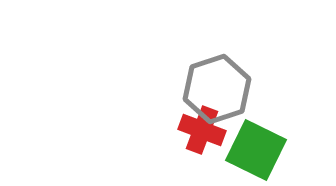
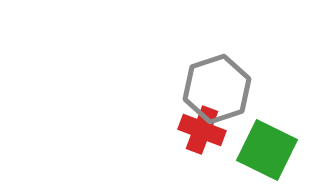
green square: moved 11 px right
